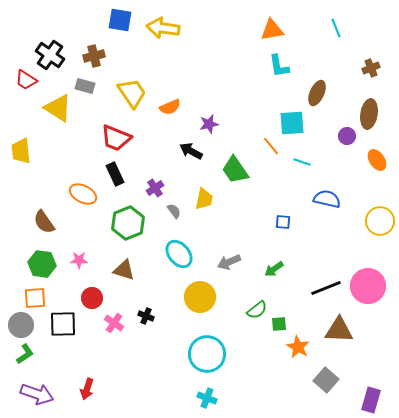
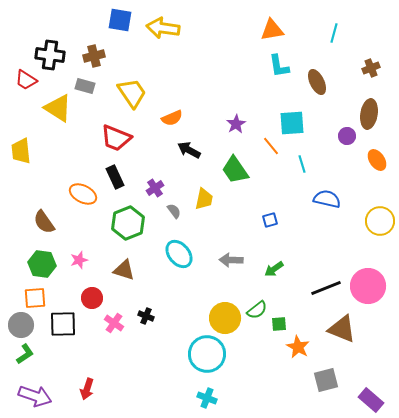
cyan line at (336, 28): moved 2 px left, 5 px down; rotated 36 degrees clockwise
black cross at (50, 55): rotated 28 degrees counterclockwise
brown ellipse at (317, 93): moved 11 px up; rotated 50 degrees counterclockwise
orange semicircle at (170, 107): moved 2 px right, 11 px down
purple star at (209, 124): moved 27 px right; rotated 18 degrees counterclockwise
black arrow at (191, 151): moved 2 px left, 1 px up
cyan line at (302, 162): moved 2 px down; rotated 54 degrees clockwise
black rectangle at (115, 174): moved 3 px down
blue square at (283, 222): moved 13 px left, 2 px up; rotated 21 degrees counterclockwise
pink star at (79, 260): rotated 18 degrees counterclockwise
gray arrow at (229, 262): moved 2 px right, 2 px up; rotated 25 degrees clockwise
yellow circle at (200, 297): moved 25 px right, 21 px down
brown triangle at (339, 330): moved 3 px right, 1 px up; rotated 20 degrees clockwise
gray square at (326, 380): rotated 35 degrees clockwise
purple arrow at (37, 394): moved 2 px left, 2 px down
purple rectangle at (371, 400): rotated 65 degrees counterclockwise
